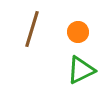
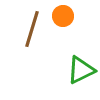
orange circle: moved 15 px left, 16 px up
